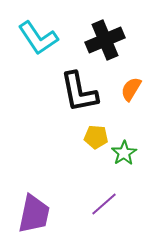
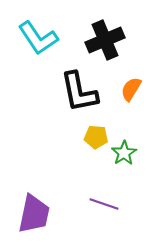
purple line: rotated 60 degrees clockwise
